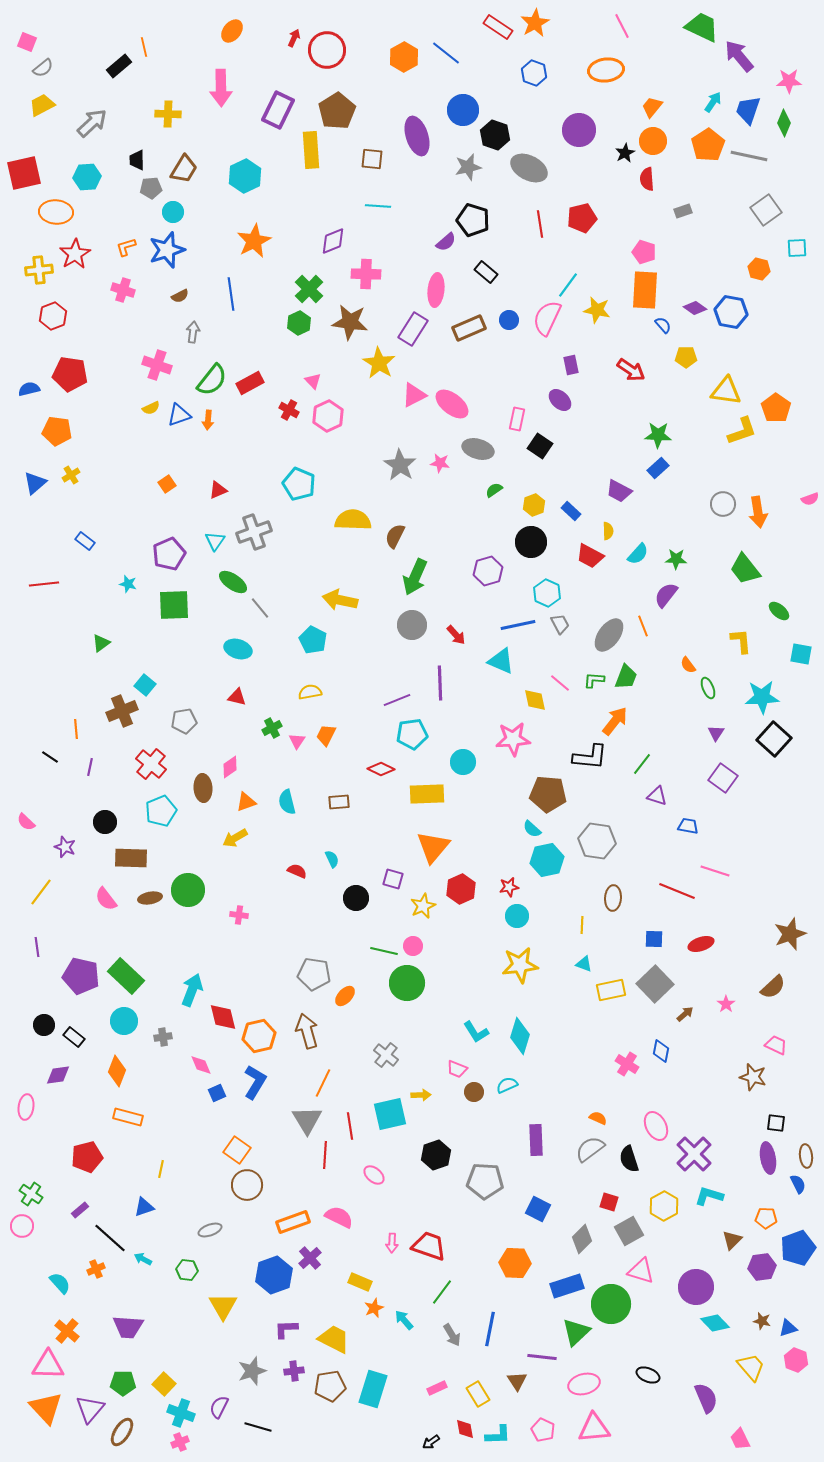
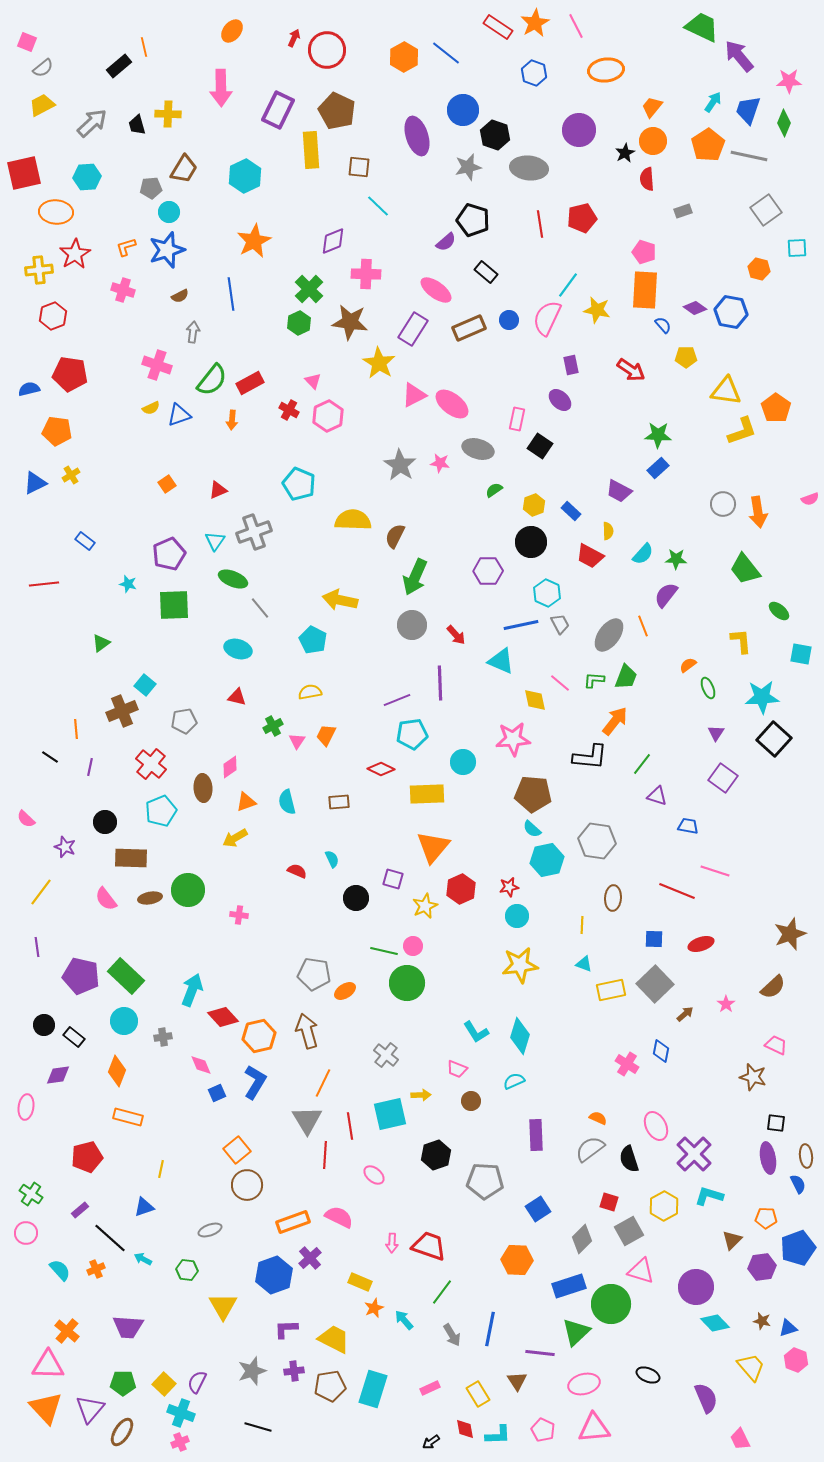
pink line at (622, 26): moved 46 px left
brown pentagon at (337, 111): rotated 15 degrees counterclockwise
brown square at (372, 159): moved 13 px left, 8 px down
black trapezoid at (137, 160): moved 35 px up; rotated 15 degrees counterclockwise
gray ellipse at (529, 168): rotated 21 degrees counterclockwise
cyan line at (378, 206): rotated 40 degrees clockwise
cyan circle at (173, 212): moved 4 px left
pink ellipse at (436, 290): rotated 60 degrees counterclockwise
orange arrow at (208, 420): moved 24 px right
blue triangle at (35, 483): rotated 15 degrees clockwise
cyan semicircle at (638, 554): moved 5 px right
purple hexagon at (488, 571): rotated 16 degrees clockwise
green ellipse at (233, 582): moved 3 px up; rotated 12 degrees counterclockwise
blue line at (518, 625): moved 3 px right
orange semicircle at (688, 665): rotated 90 degrees clockwise
green cross at (272, 728): moved 1 px right, 2 px up
brown pentagon at (548, 794): moved 15 px left
pink semicircle at (26, 822): moved 3 px up
yellow star at (423, 906): moved 2 px right
orange ellipse at (345, 996): moved 5 px up; rotated 15 degrees clockwise
red diamond at (223, 1017): rotated 28 degrees counterclockwise
cyan semicircle at (507, 1085): moved 7 px right, 4 px up
brown circle at (474, 1092): moved 3 px left, 9 px down
purple rectangle at (536, 1140): moved 5 px up
orange square at (237, 1150): rotated 16 degrees clockwise
blue square at (538, 1209): rotated 30 degrees clockwise
pink circle at (22, 1226): moved 4 px right, 7 px down
orange hexagon at (515, 1263): moved 2 px right, 3 px up
cyan semicircle at (60, 1283): moved 13 px up
blue rectangle at (567, 1286): moved 2 px right
purple line at (542, 1357): moved 2 px left, 4 px up
pink rectangle at (437, 1388): moved 7 px left
purple semicircle at (219, 1407): moved 22 px left, 25 px up
